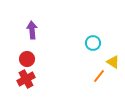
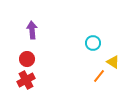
red cross: moved 1 px down
